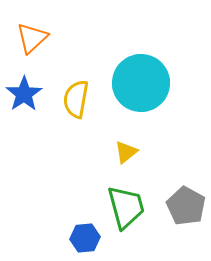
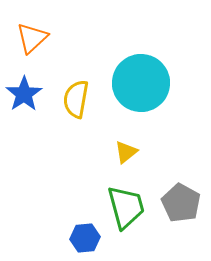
gray pentagon: moved 5 px left, 3 px up
